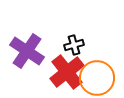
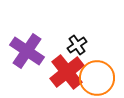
black cross: moved 3 px right; rotated 18 degrees counterclockwise
